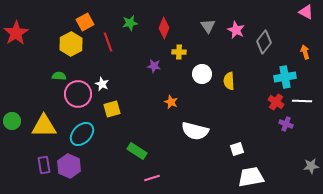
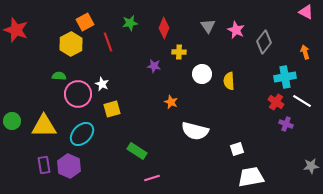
red star: moved 3 px up; rotated 20 degrees counterclockwise
white line: rotated 30 degrees clockwise
